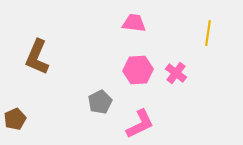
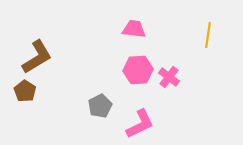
pink trapezoid: moved 6 px down
yellow line: moved 2 px down
brown L-shape: rotated 144 degrees counterclockwise
pink cross: moved 7 px left, 4 px down
gray pentagon: moved 4 px down
brown pentagon: moved 10 px right, 28 px up; rotated 15 degrees counterclockwise
